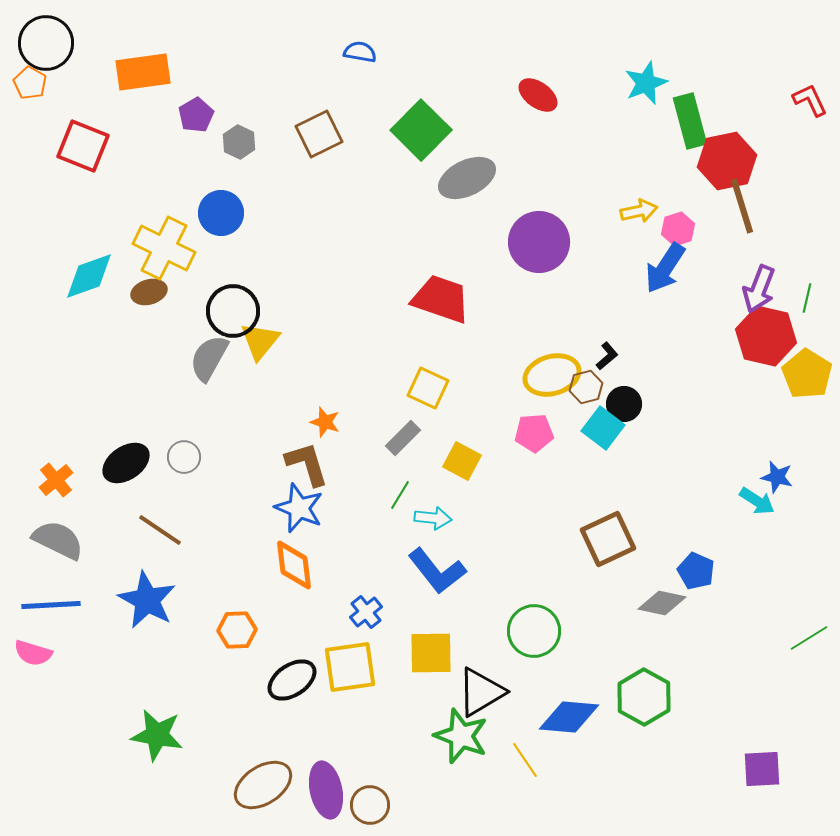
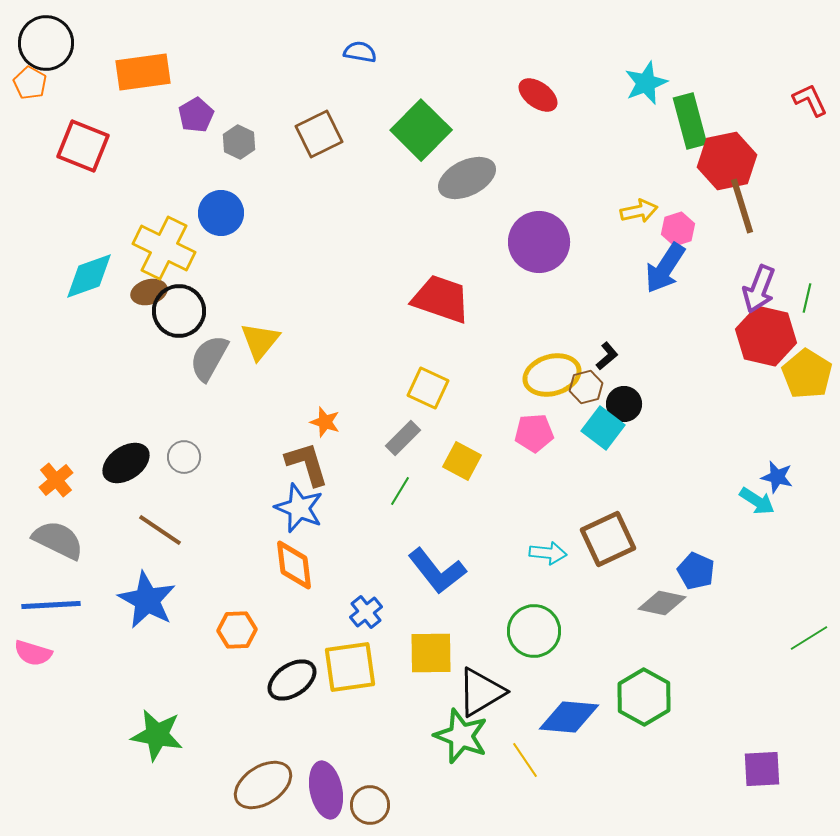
black circle at (233, 311): moved 54 px left
green line at (400, 495): moved 4 px up
cyan arrow at (433, 518): moved 115 px right, 35 px down
